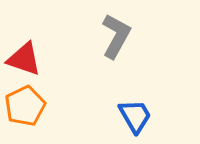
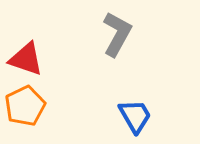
gray L-shape: moved 1 px right, 2 px up
red triangle: moved 2 px right
